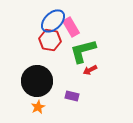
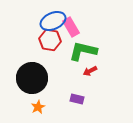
blue ellipse: rotated 20 degrees clockwise
green L-shape: rotated 28 degrees clockwise
red arrow: moved 1 px down
black circle: moved 5 px left, 3 px up
purple rectangle: moved 5 px right, 3 px down
